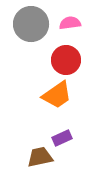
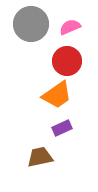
pink semicircle: moved 4 px down; rotated 15 degrees counterclockwise
red circle: moved 1 px right, 1 px down
purple rectangle: moved 10 px up
